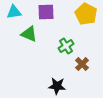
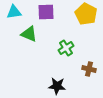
green cross: moved 2 px down
brown cross: moved 7 px right, 5 px down; rotated 32 degrees counterclockwise
